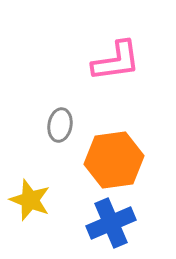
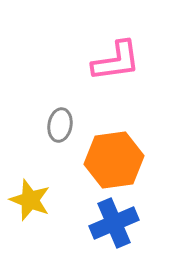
blue cross: moved 3 px right
